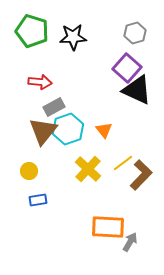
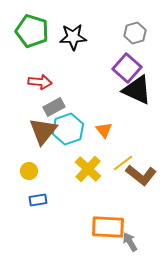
brown L-shape: rotated 84 degrees clockwise
gray arrow: rotated 60 degrees counterclockwise
